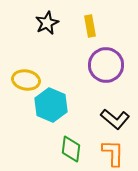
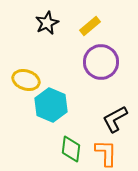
yellow rectangle: rotated 60 degrees clockwise
purple circle: moved 5 px left, 3 px up
yellow ellipse: rotated 8 degrees clockwise
black L-shape: rotated 112 degrees clockwise
orange L-shape: moved 7 px left
